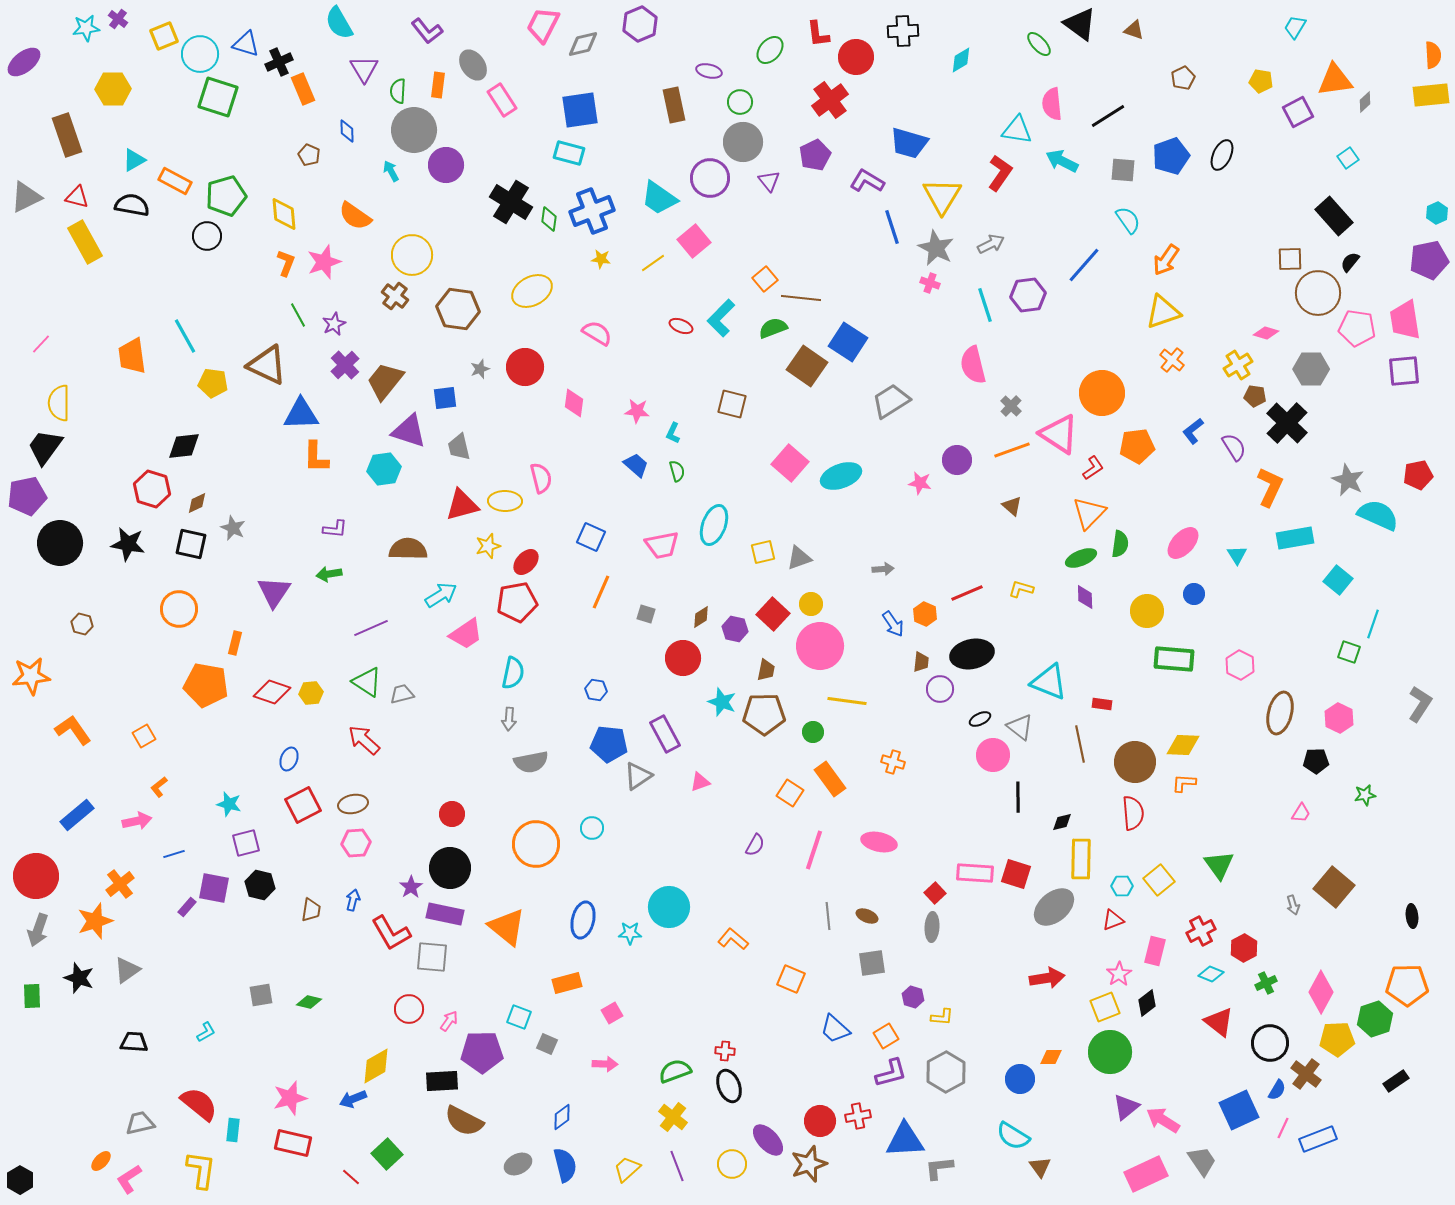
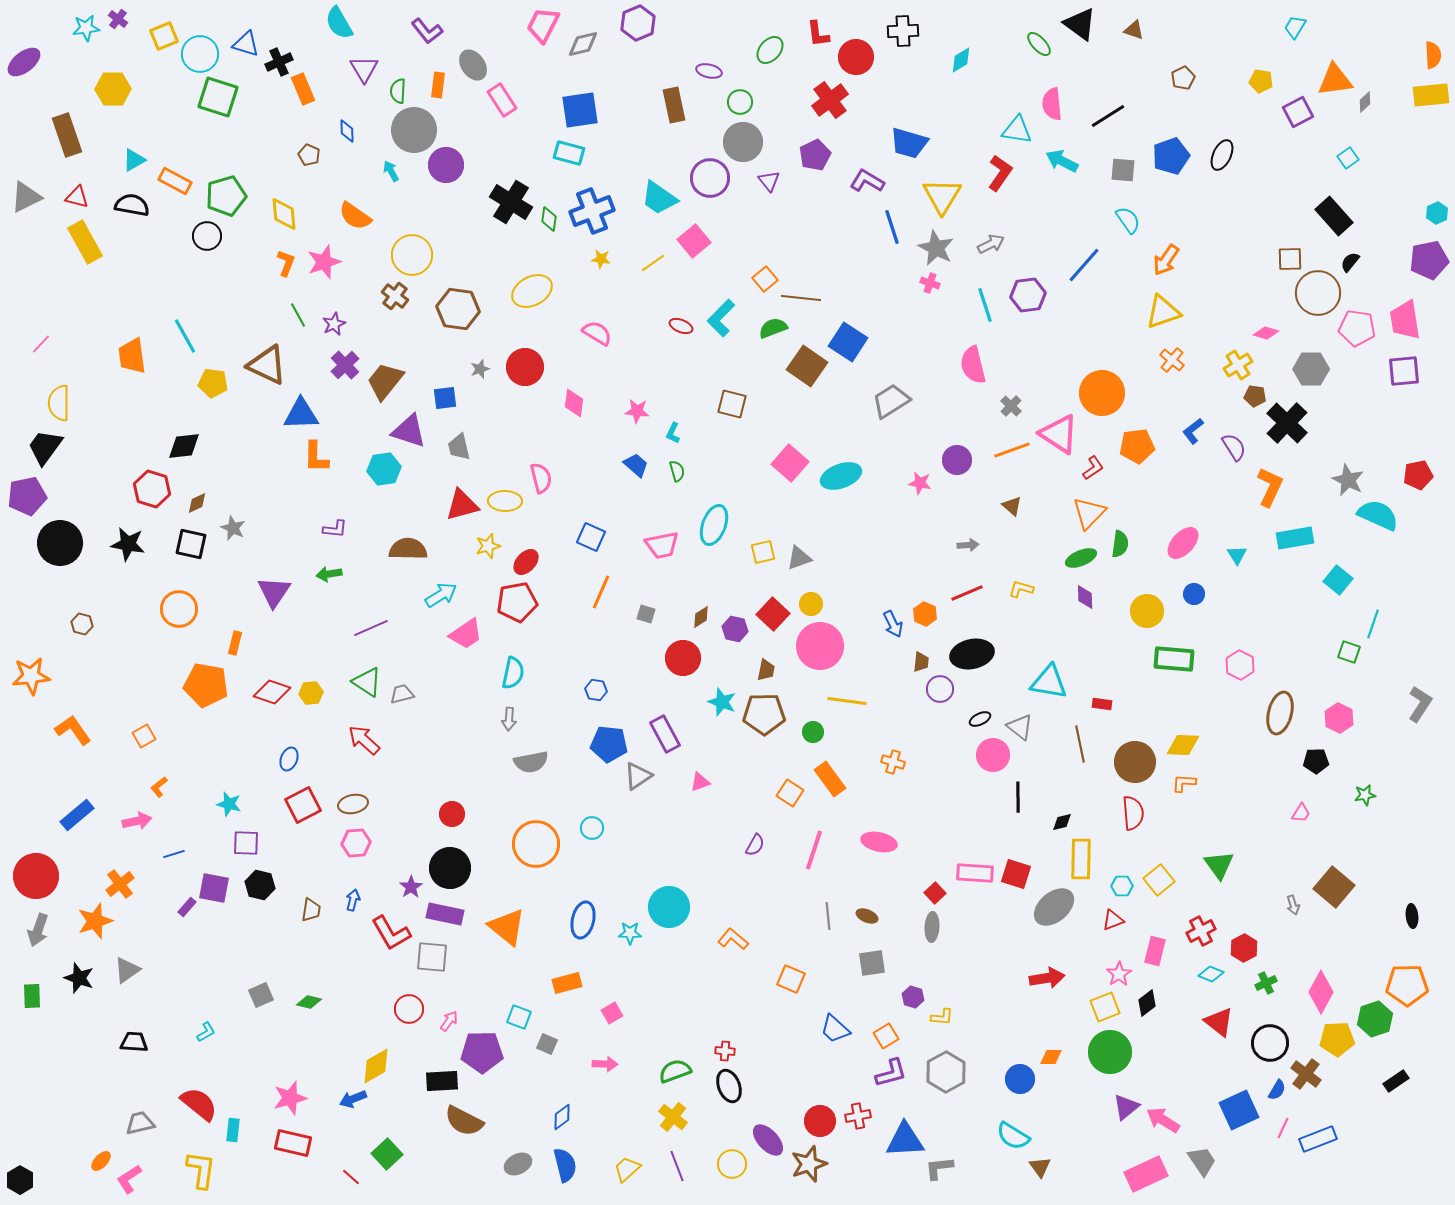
purple hexagon at (640, 24): moved 2 px left, 1 px up
gray arrow at (883, 569): moved 85 px right, 24 px up
blue arrow at (893, 624): rotated 8 degrees clockwise
cyan triangle at (1049, 682): rotated 12 degrees counterclockwise
purple square at (246, 843): rotated 16 degrees clockwise
gray square at (261, 995): rotated 15 degrees counterclockwise
